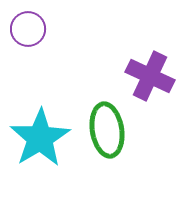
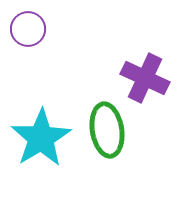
purple cross: moved 5 px left, 2 px down
cyan star: moved 1 px right
